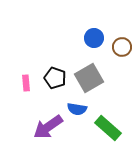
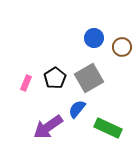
black pentagon: rotated 20 degrees clockwise
pink rectangle: rotated 28 degrees clockwise
blue semicircle: rotated 120 degrees clockwise
green rectangle: rotated 16 degrees counterclockwise
